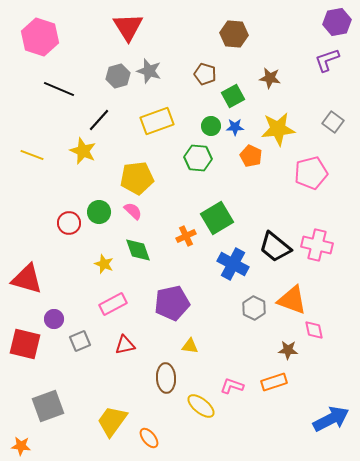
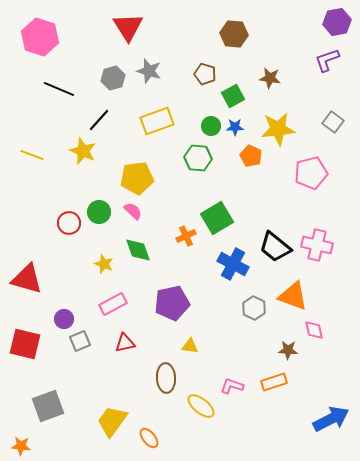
gray hexagon at (118, 76): moved 5 px left, 2 px down
orange triangle at (292, 300): moved 1 px right, 4 px up
purple circle at (54, 319): moved 10 px right
red triangle at (125, 345): moved 2 px up
